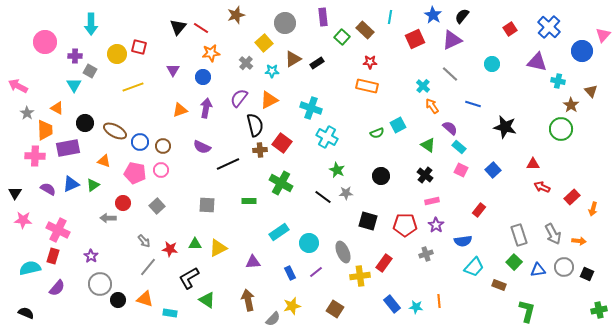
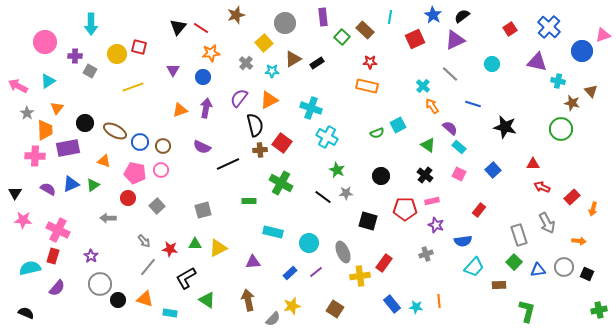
black semicircle at (462, 16): rotated 14 degrees clockwise
pink triangle at (603, 35): rotated 28 degrees clockwise
purple triangle at (452, 40): moved 3 px right
cyan triangle at (74, 85): moved 26 px left, 4 px up; rotated 28 degrees clockwise
brown star at (571, 105): moved 1 px right, 2 px up; rotated 21 degrees counterclockwise
orange triangle at (57, 108): rotated 40 degrees clockwise
pink square at (461, 170): moved 2 px left, 4 px down
red circle at (123, 203): moved 5 px right, 5 px up
gray square at (207, 205): moved 4 px left, 5 px down; rotated 18 degrees counterclockwise
red pentagon at (405, 225): moved 16 px up
purple star at (436, 225): rotated 14 degrees counterclockwise
cyan rectangle at (279, 232): moved 6 px left; rotated 48 degrees clockwise
gray arrow at (553, 234): moved 6 px left, 11 px up
blue rectangle at (290, 273): rotated 72 degrees clockwise
black L-shape at (189, 278): moved 3 px left
brown rectangle at (499, 285): rotated 24 degrees counterclockwise
